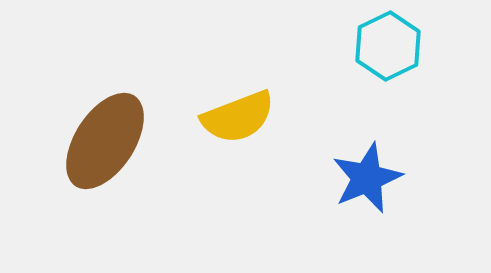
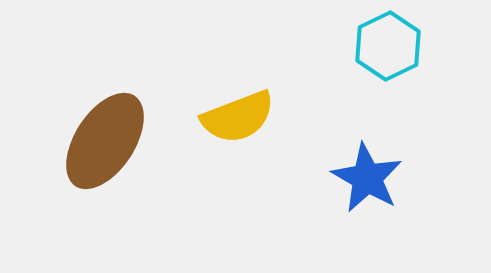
blue star: rotated 20 degrees counterclockwise
